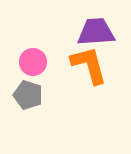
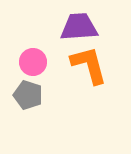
purple trapezoid: moved 17 px left, 5 px up
